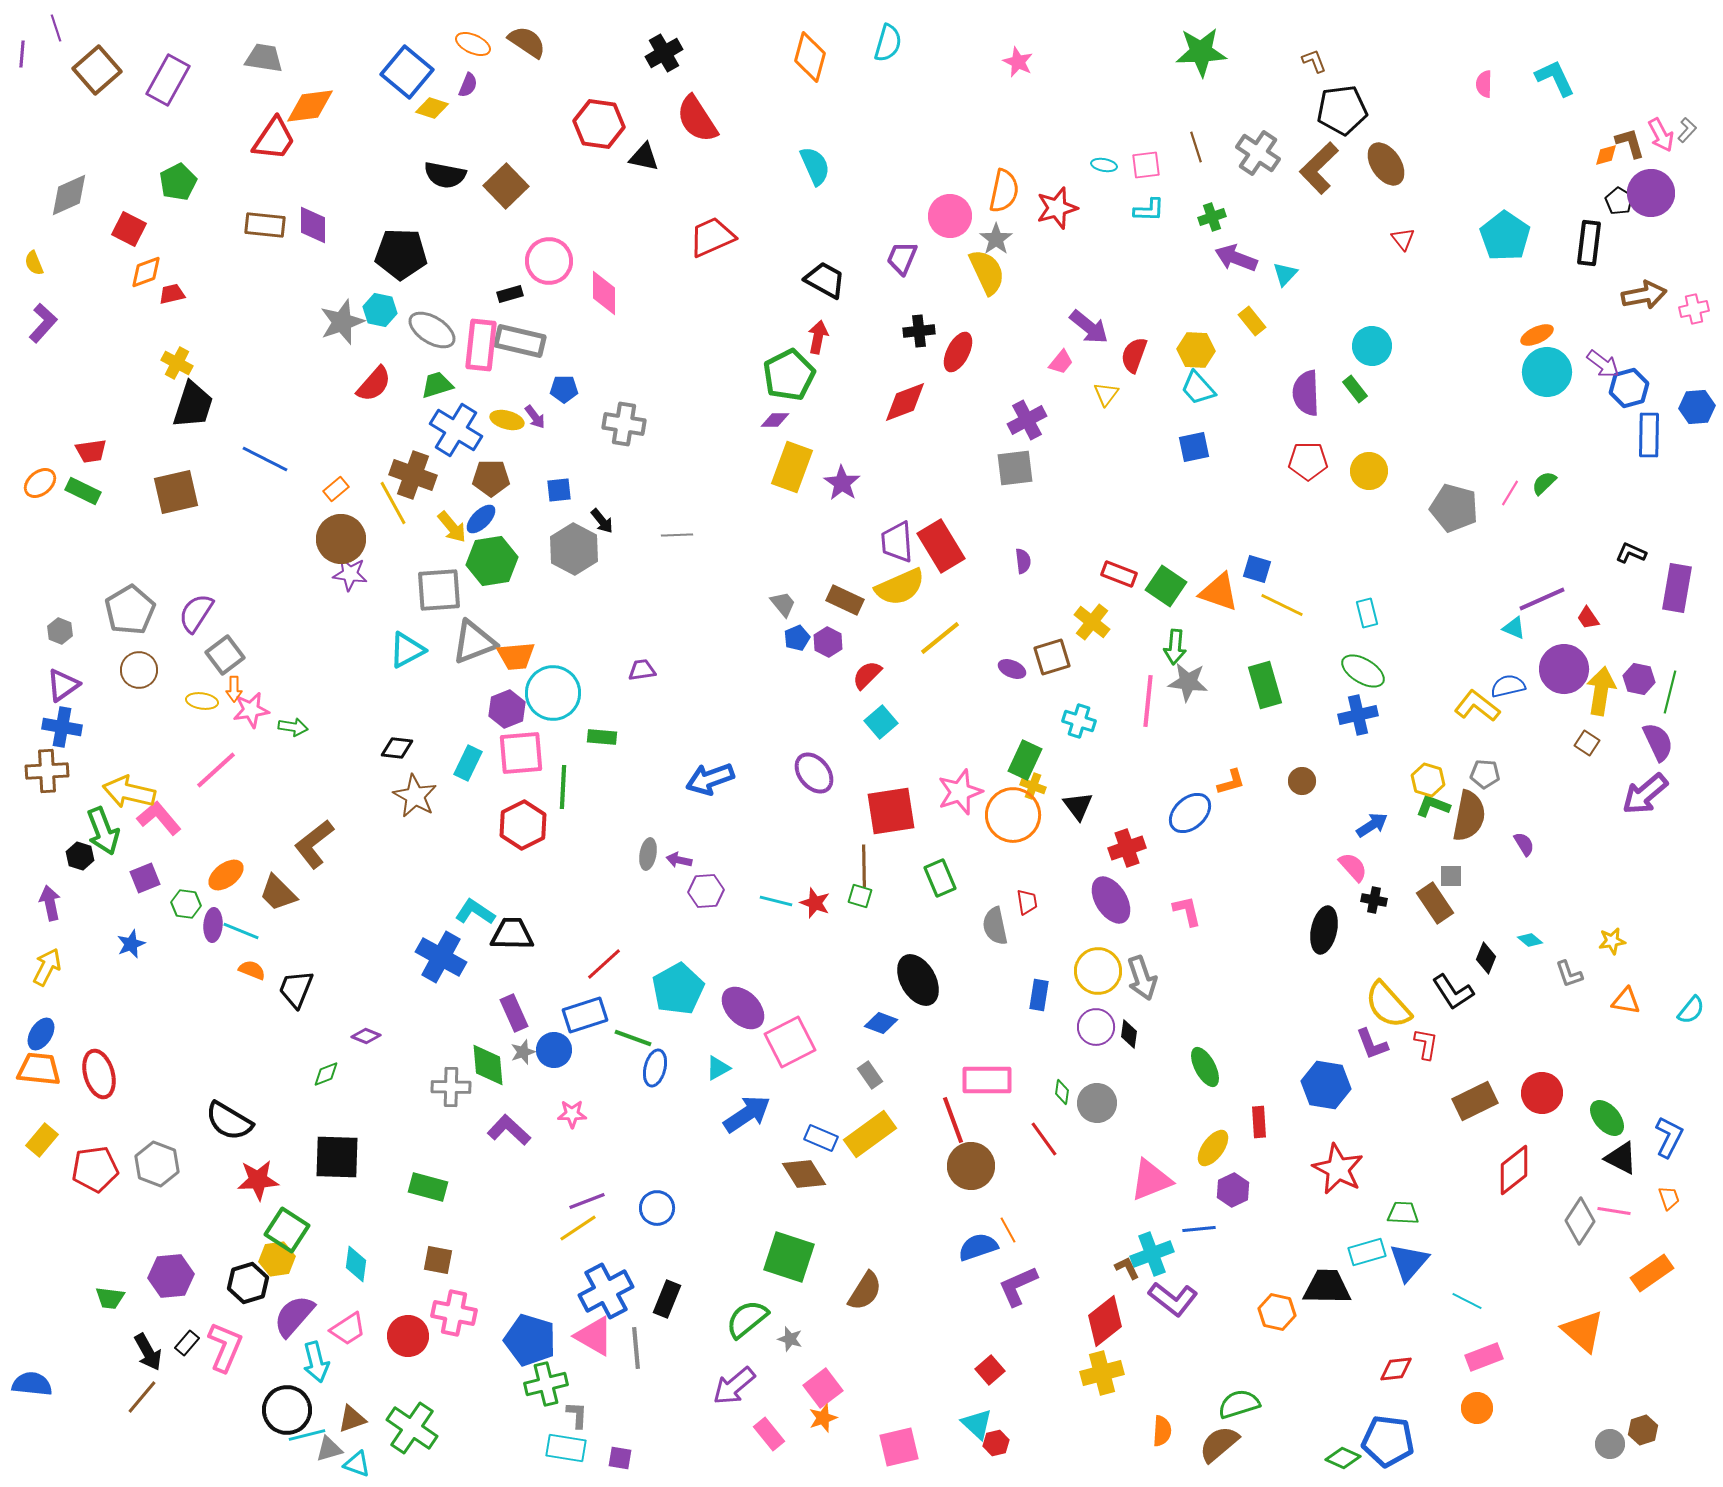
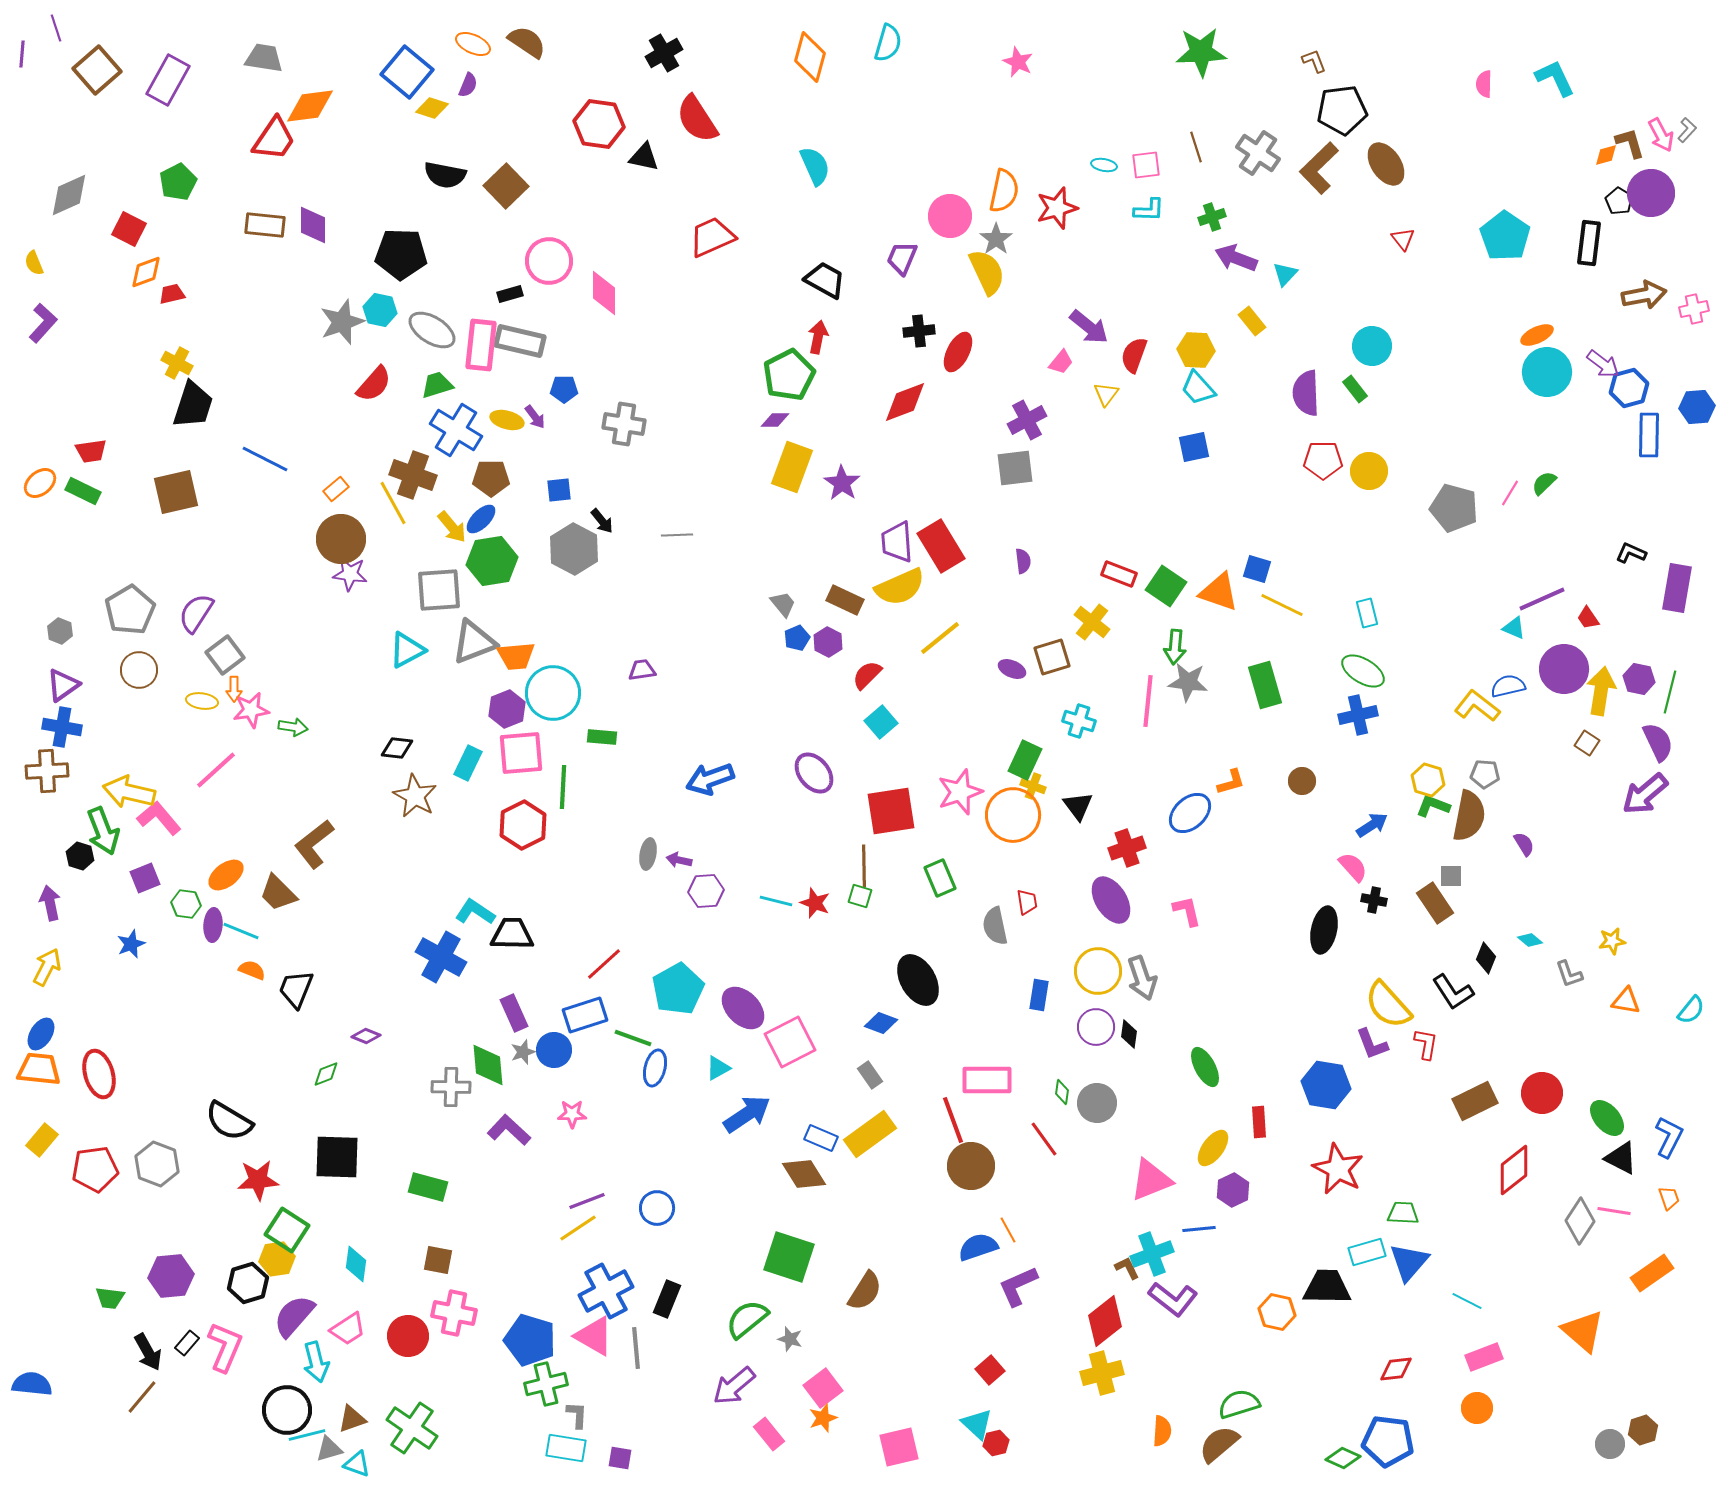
red pentagon at (1308, 461): moved 15 px right, 1 px up
